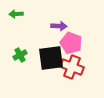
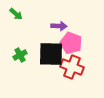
green arrow: rotated 136 degrees counterclockwise
black square: moved 4 px up; rotated 8 degrees clockwise
